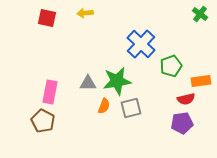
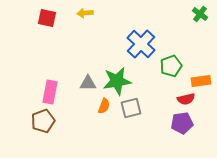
brown pentagon: rotated 25 degrees clockwise
